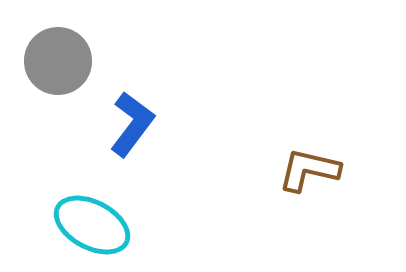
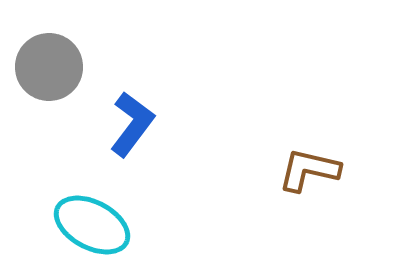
gray circle: moved 9 px left, 6 px down
